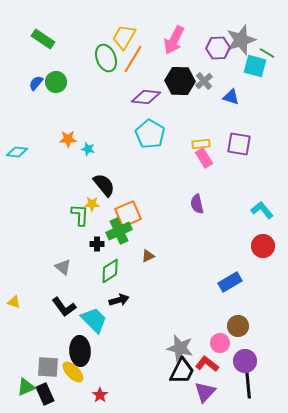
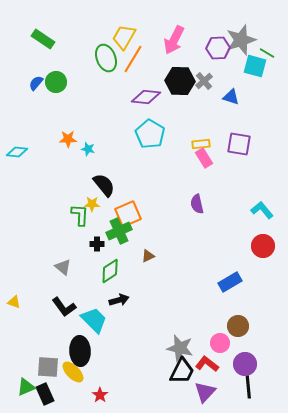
purple circle at (245, 361): moved 3 px down
